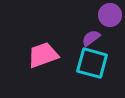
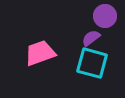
purple circle: moved 5 px left, 1 px down
pink trapezoid: moved 3 px left, 2 px up
